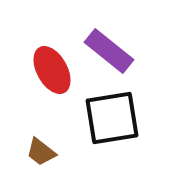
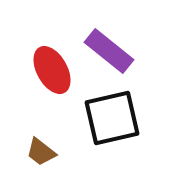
black square: rotated 4 degrees counterclockwise
